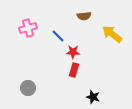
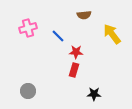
brown semicircle: moved 1 px up
yellow arrow: rotated 15 degrees clockwise
red star: moved 3 px right
gray circle: moved 3 px down
black star: moved 1 px right, 3 px up; rotated 16 degrees counterclockwise
